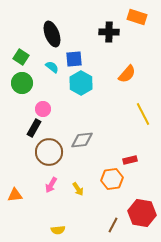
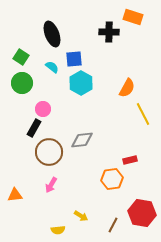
orange rectangle: moved 4 px left
orange semicircle: moved 14 px down; rotated 12 degrees counterclockwise
yellow arrow: moved 3 px right, 27 px down; rotated 24 degrees counterclockwise
